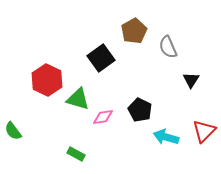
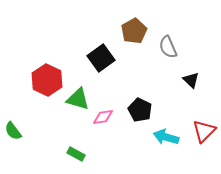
black triangle: rotated 18 degrees counterclockwise
